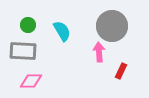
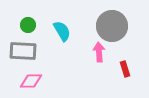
red rectangle: moved 4 px right, 2 px up; rotated 42 degrees counterclockwise
